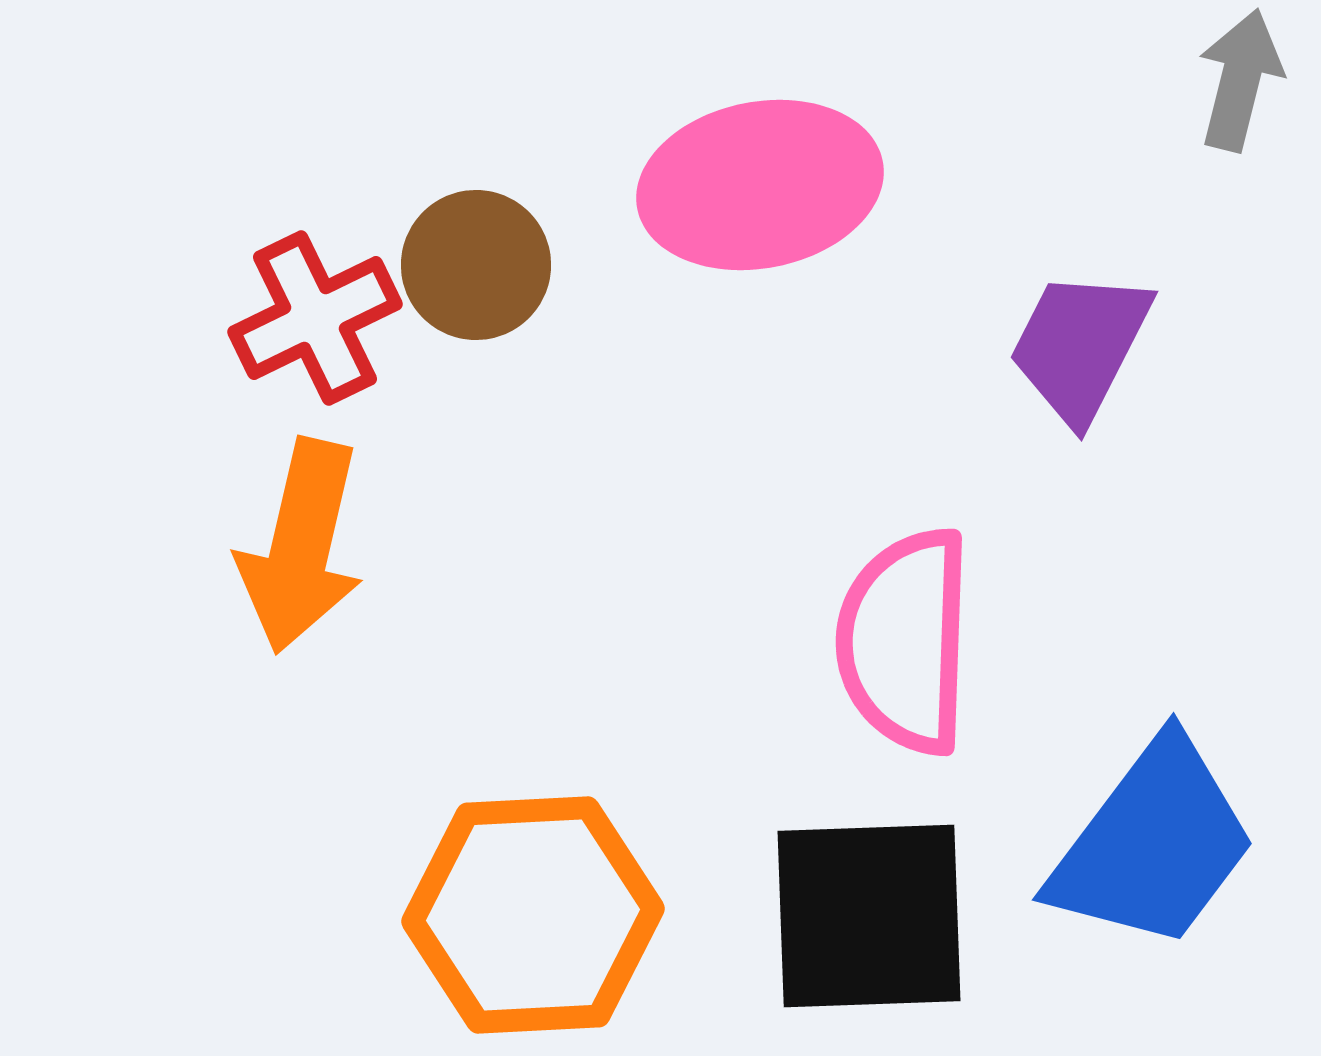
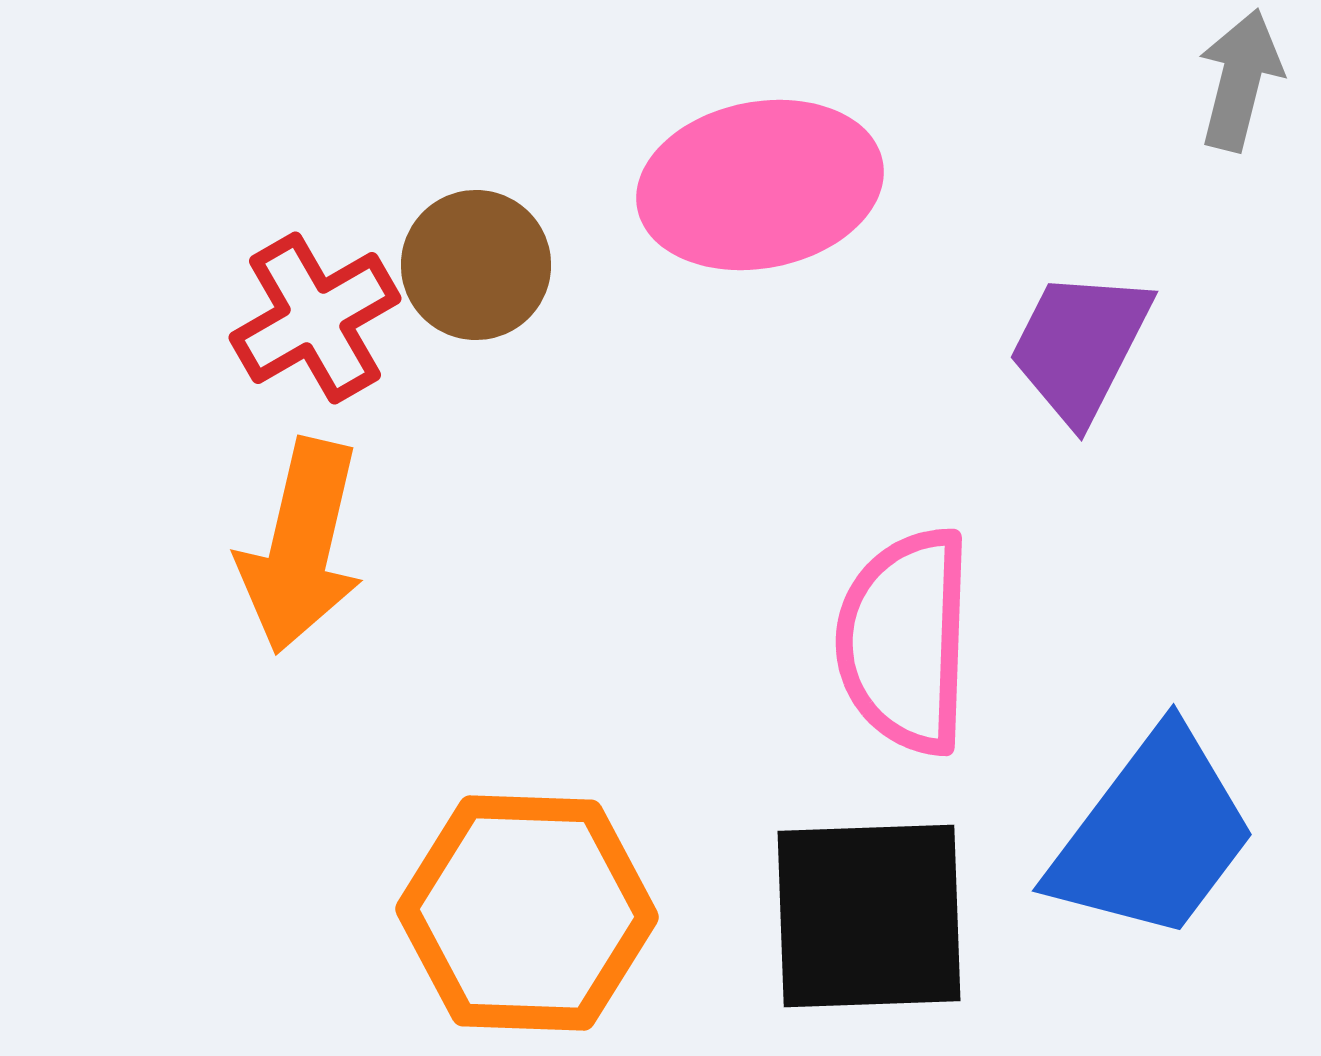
red cross: rotated 4 degrees counterclockwise
blue trapezoid: moved 9 px up
orange hexagon: moved 6 px left, 2 px up; rotated 5 degrees clockwise
